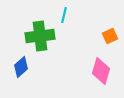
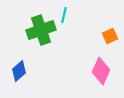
green cross: moved 1 px right, 6 px up; rotated 12 degrees counterclockwise
blue diamond: moved 2 px left, 4 px down
pink diamond: rotated 8 degrees clockwise
